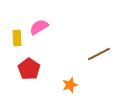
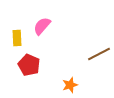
pink semicircle: moved 3 px right, 1 px up; rotated 18 degrees counterclockwise
red pentagon: moved 4 px up; rotated 10 degrees counterclockwise
